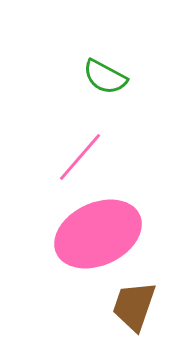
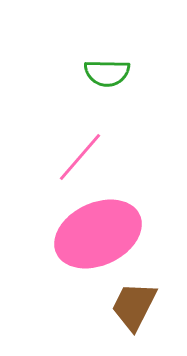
green semicircle: moved 2 px right, 4 px up; rotated 27 degrees counterclockwise
brown trapezoid: rotated 8 degrees clockwise
